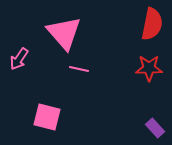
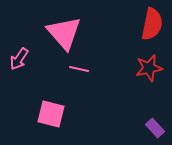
red star: rotated 12 degrees counterclockwise
pink square: moved 4 px right, 3 px up
